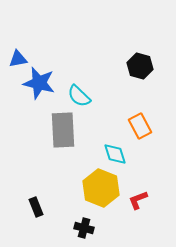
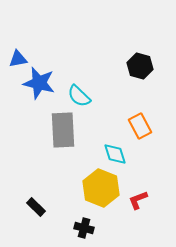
black rectangle: rotated 24 degrees counterclockwise
